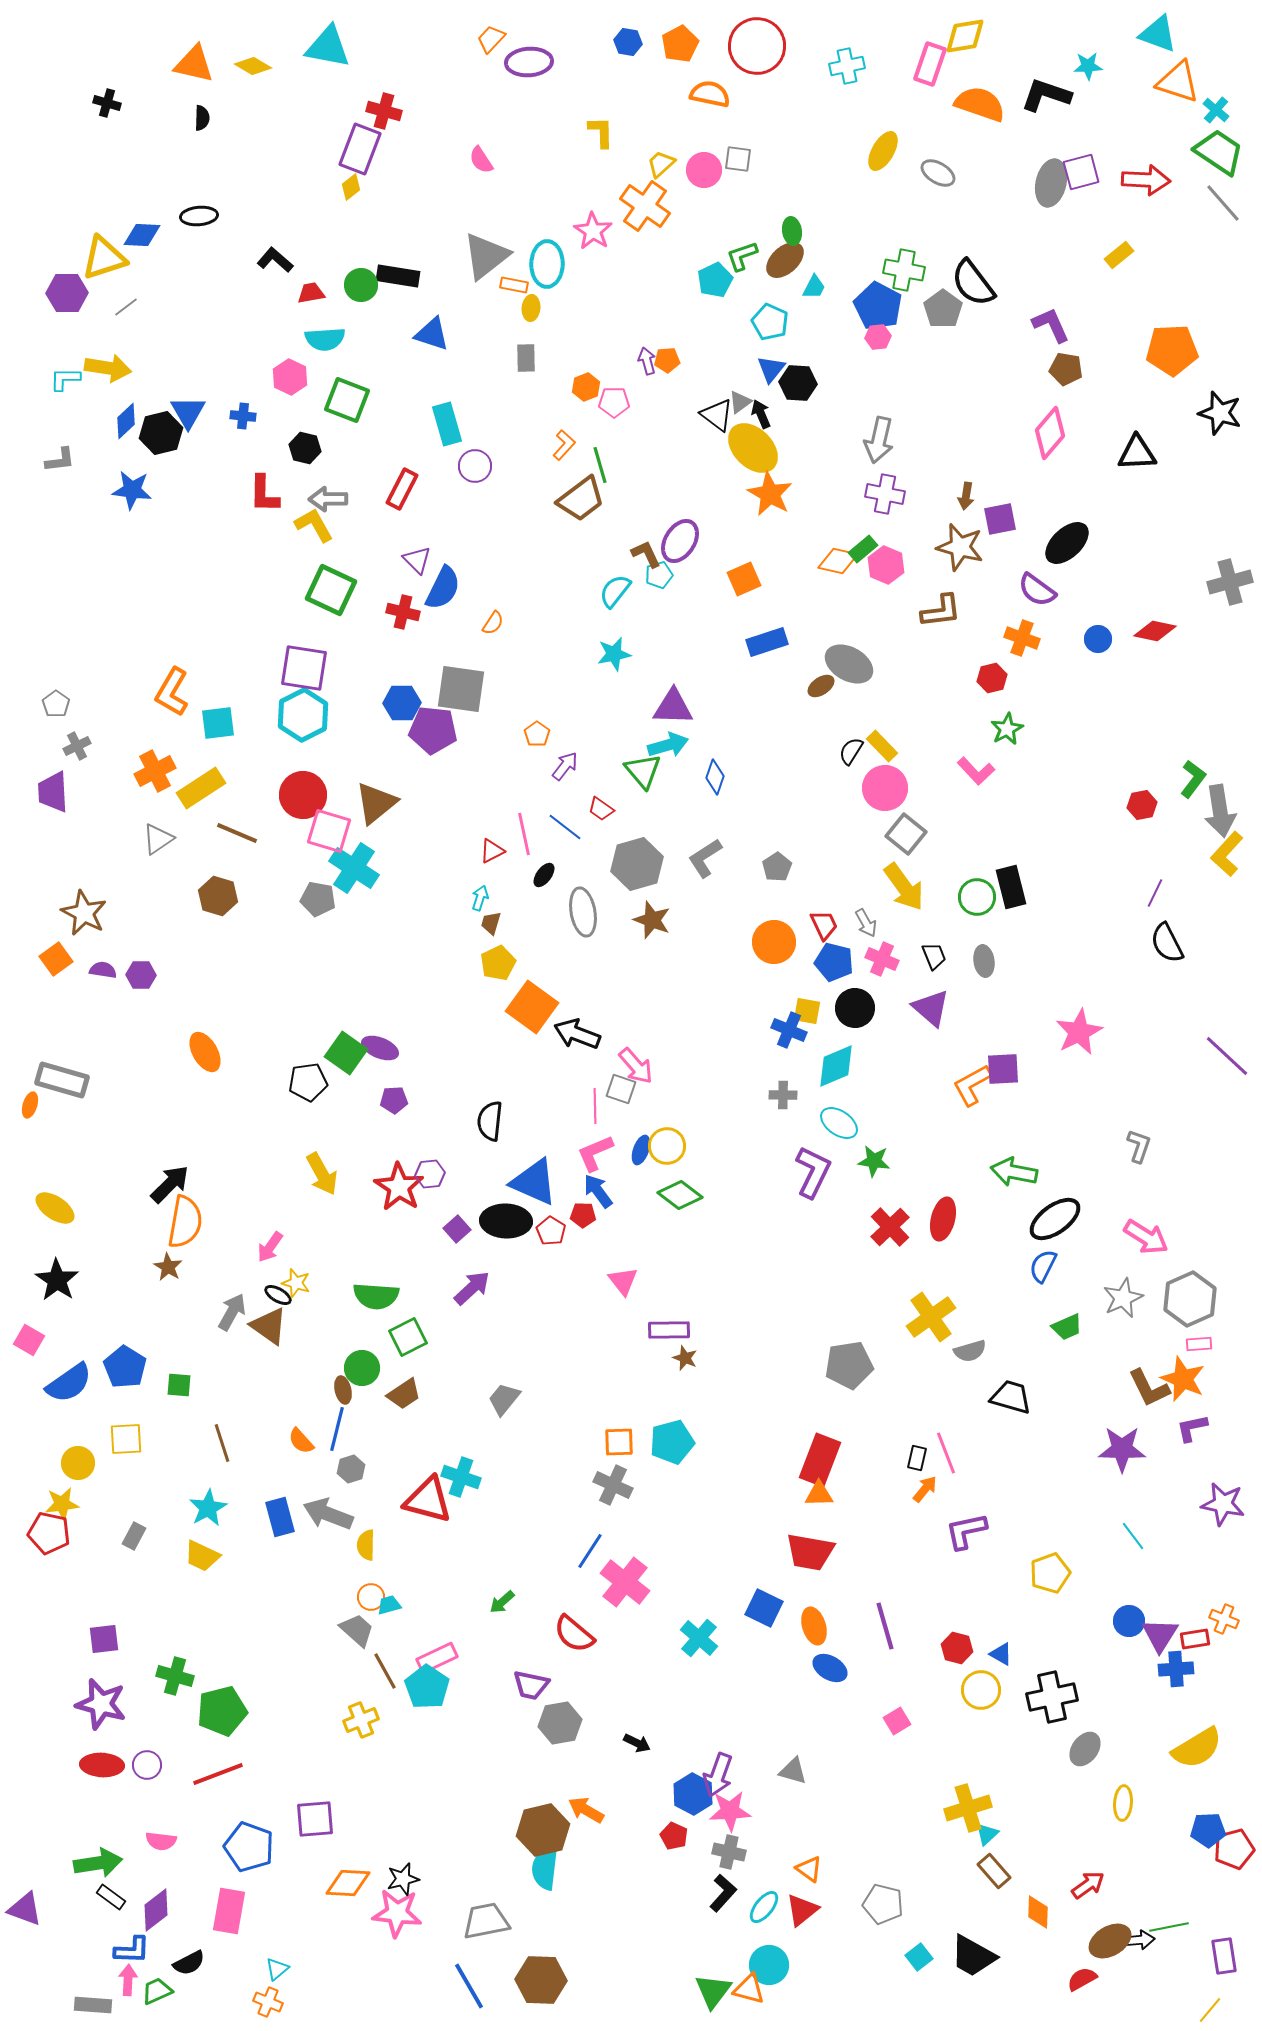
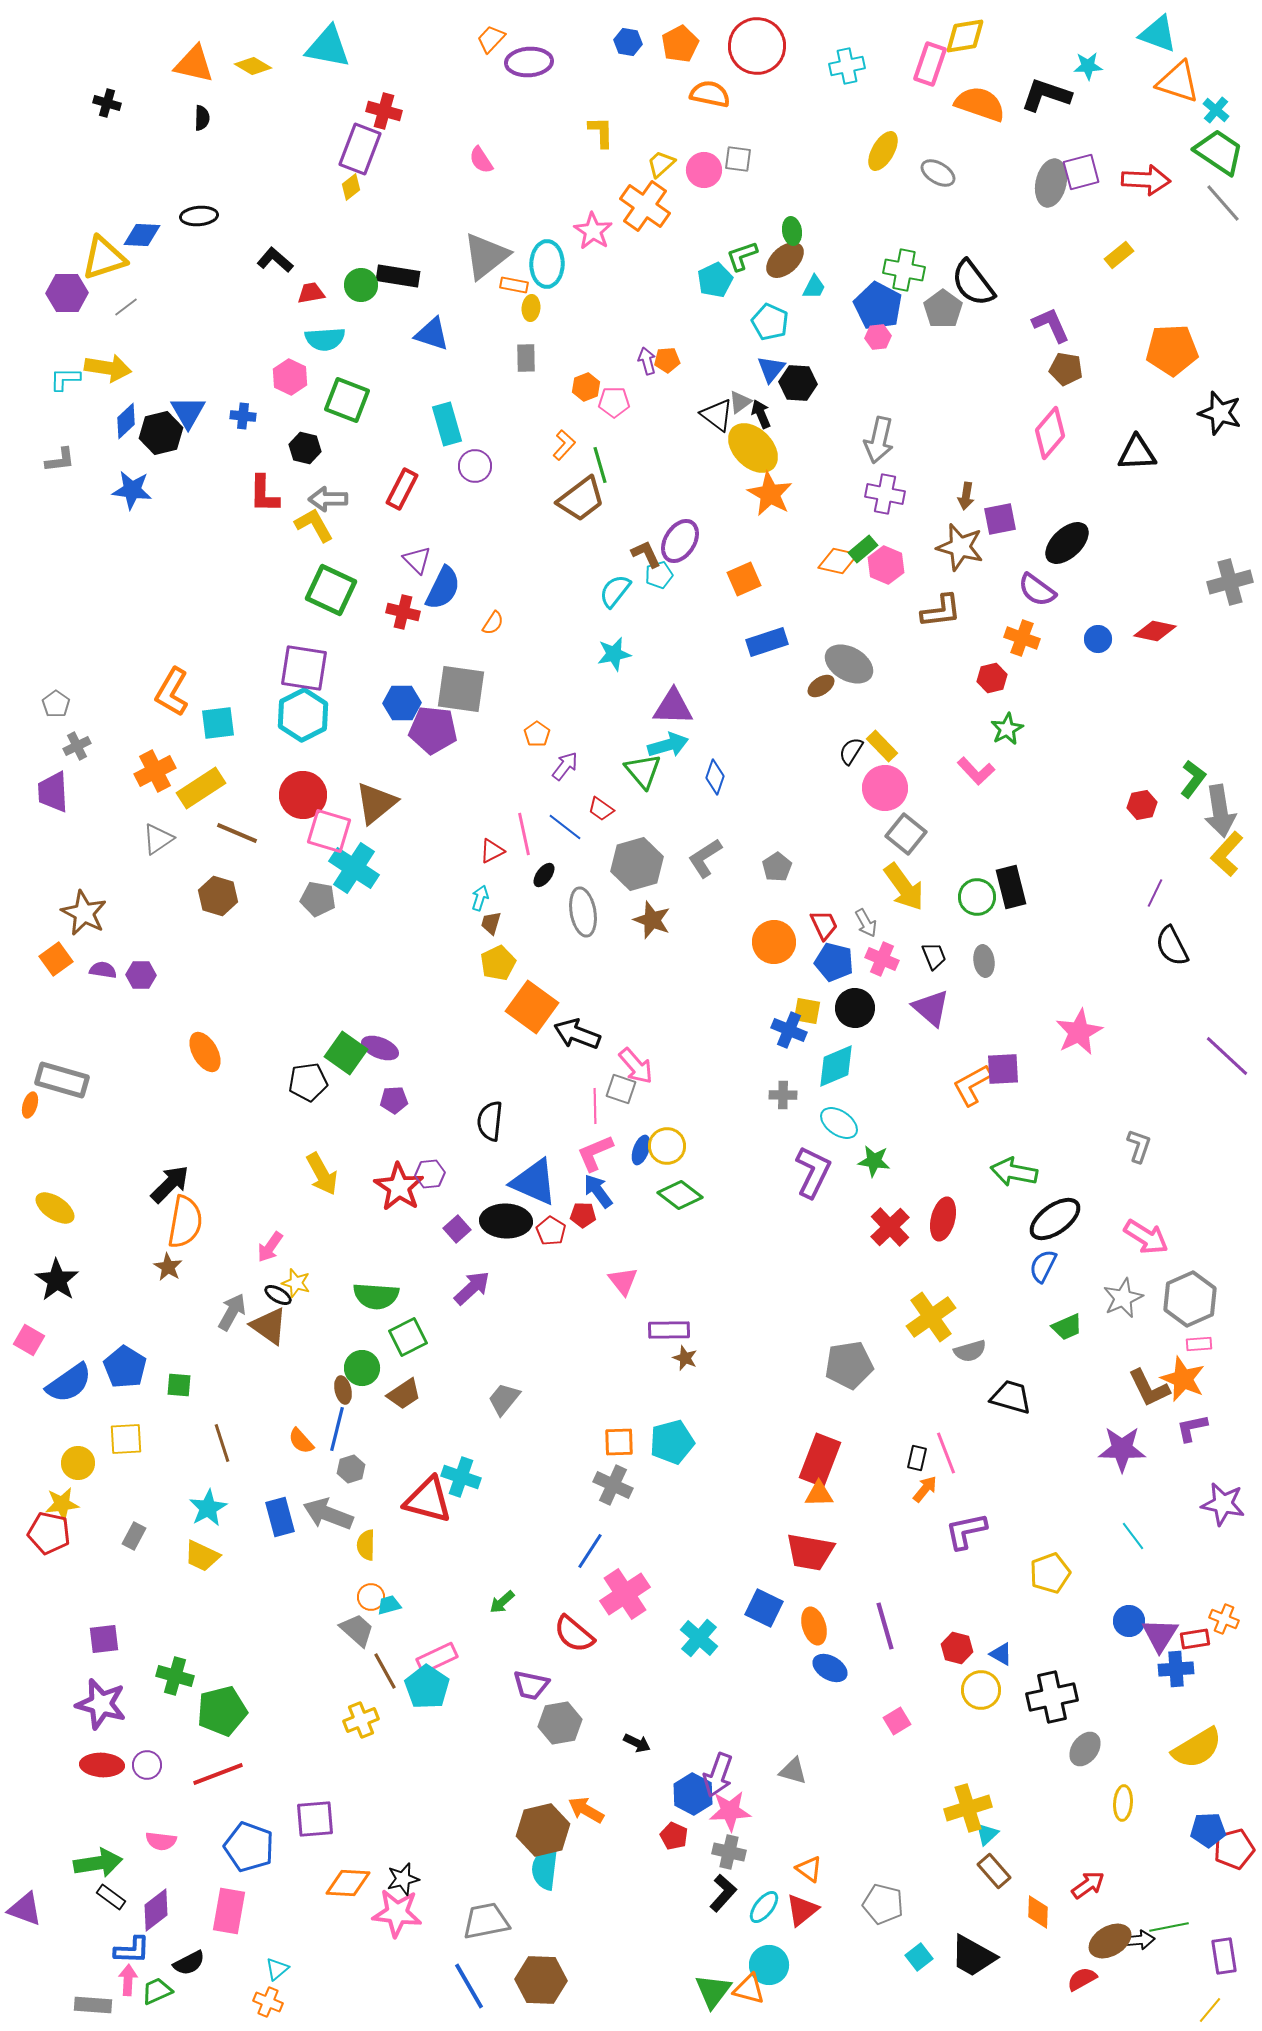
black semicircle at (1167, 943): moved 5 px right, 3 px down
pink cross at (625, 1582): moved 12 px down; rotated 18 degrees clockwise
